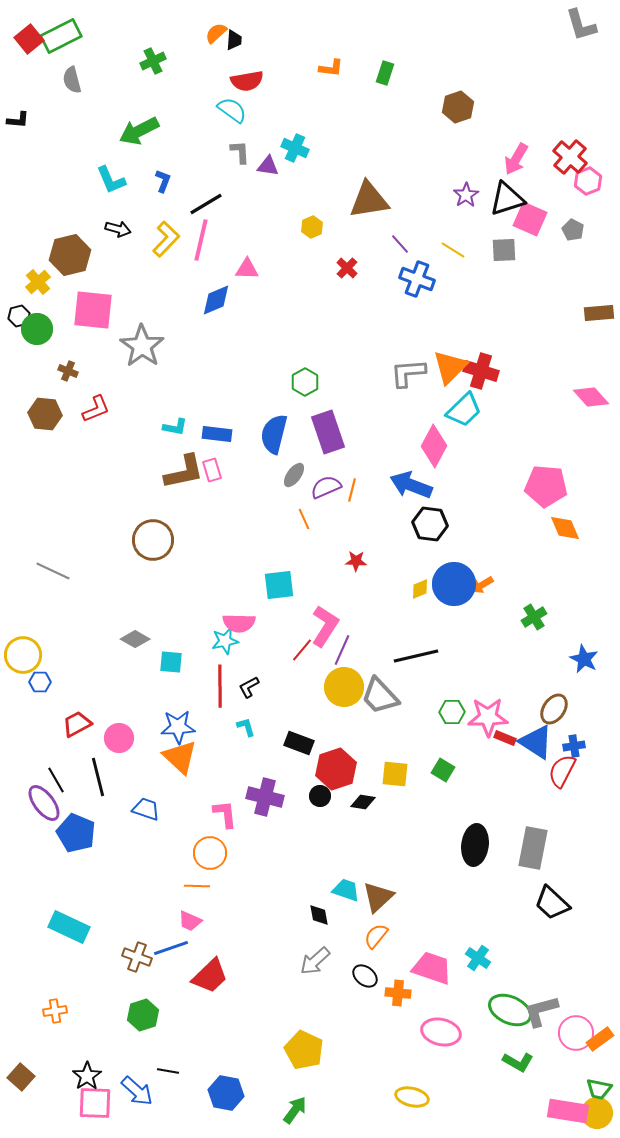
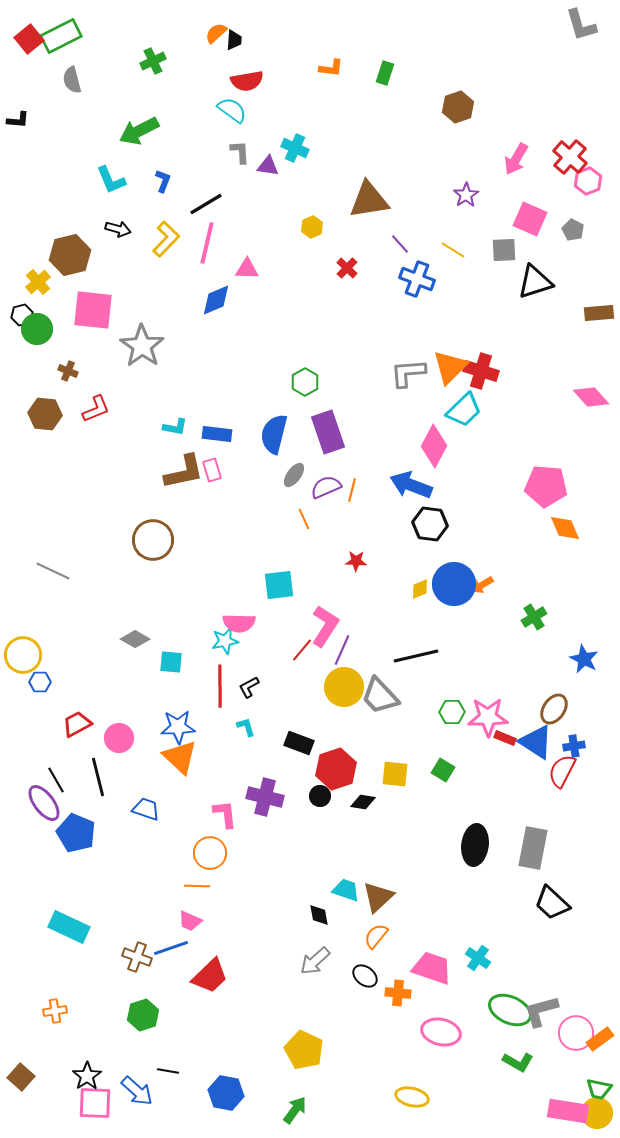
black triangle at (507, 199): moved 28 px right, 83 px down
pink line at (201, 240): moved 6 px right, 3 px down
black hexagon at (19, 316): moved 3 px right, 1 px up
